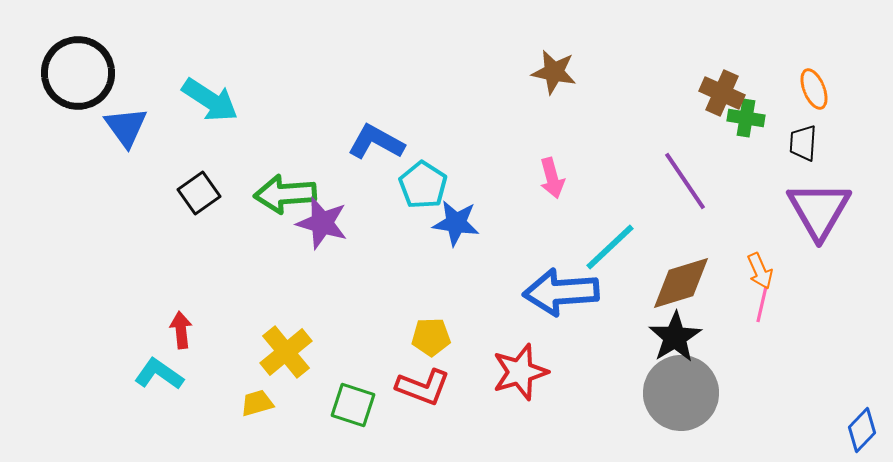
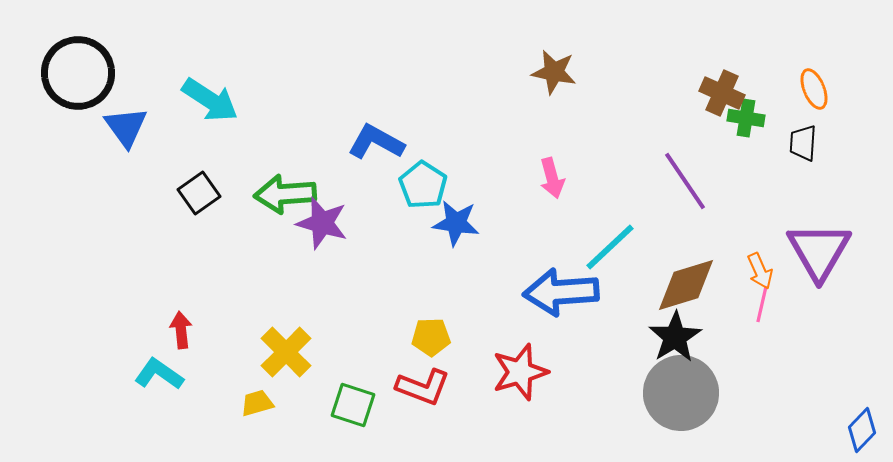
purple triangle: moved 41 px down
brown diamond: moved 5 px right, 2 px down
yellow cross: rotated 6 degrees counterclockwise
